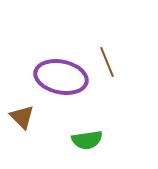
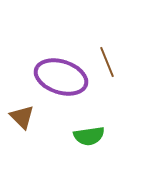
purple ellipse: rotated 6 degrees clockwise
green semicircle: moved 2 px right, 4 px up
